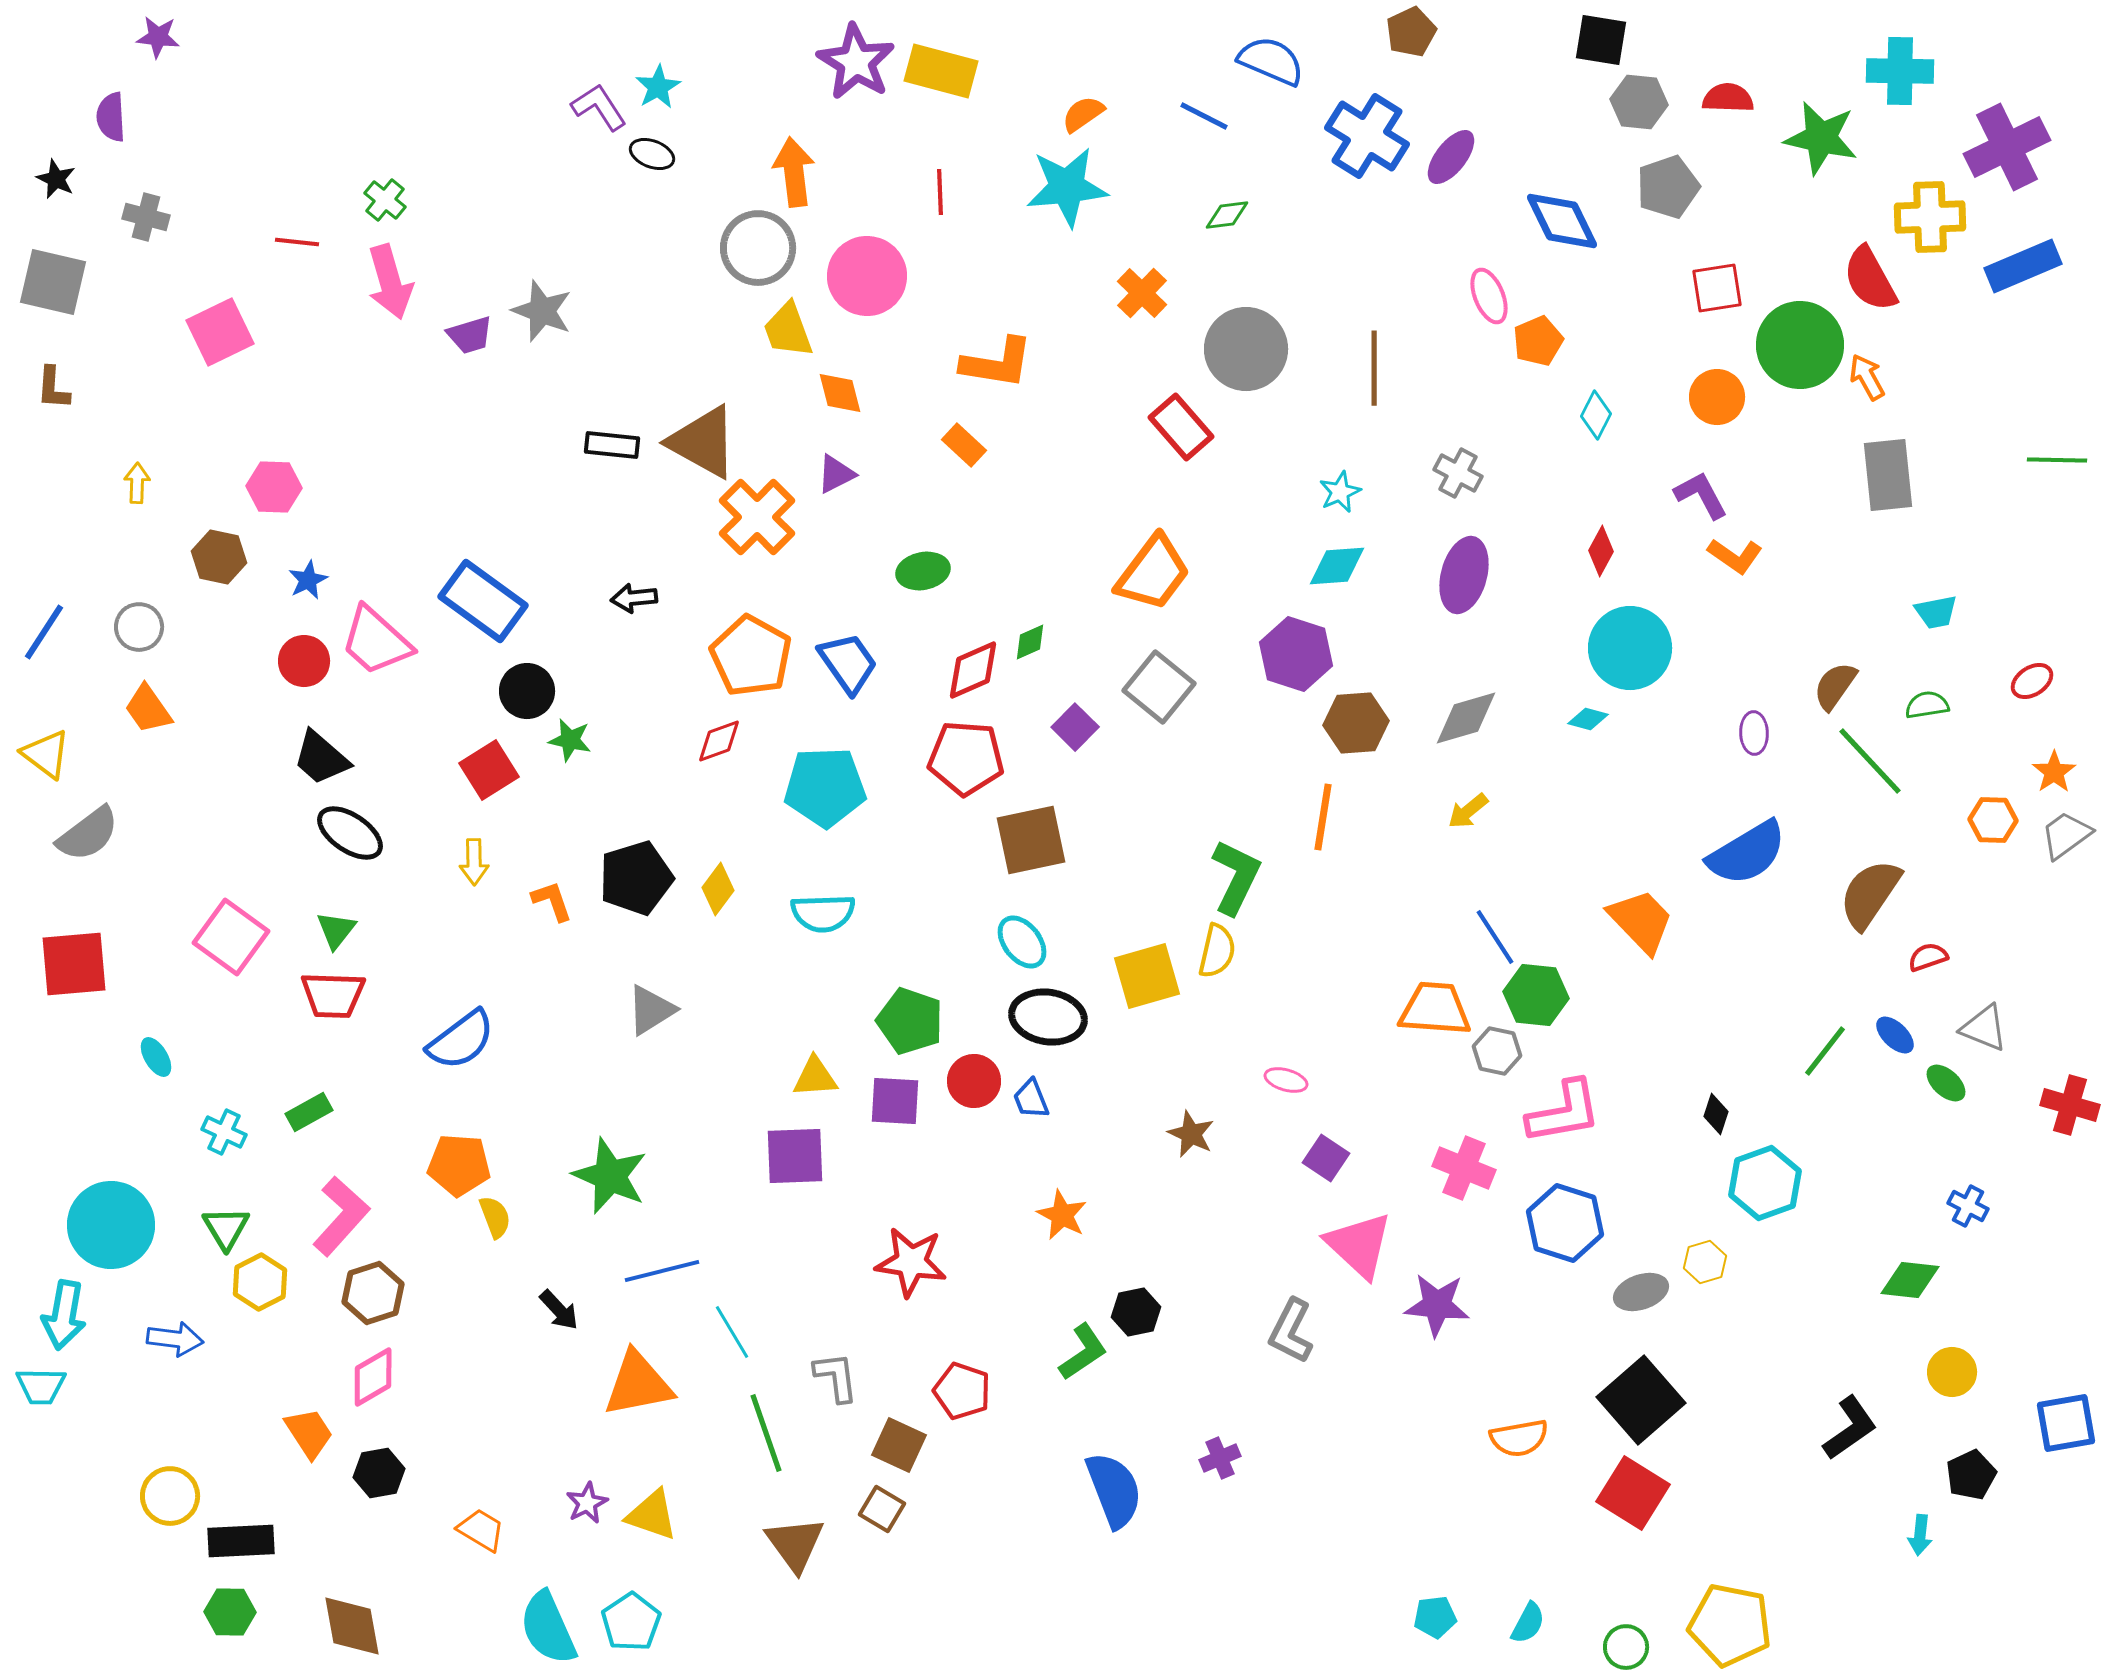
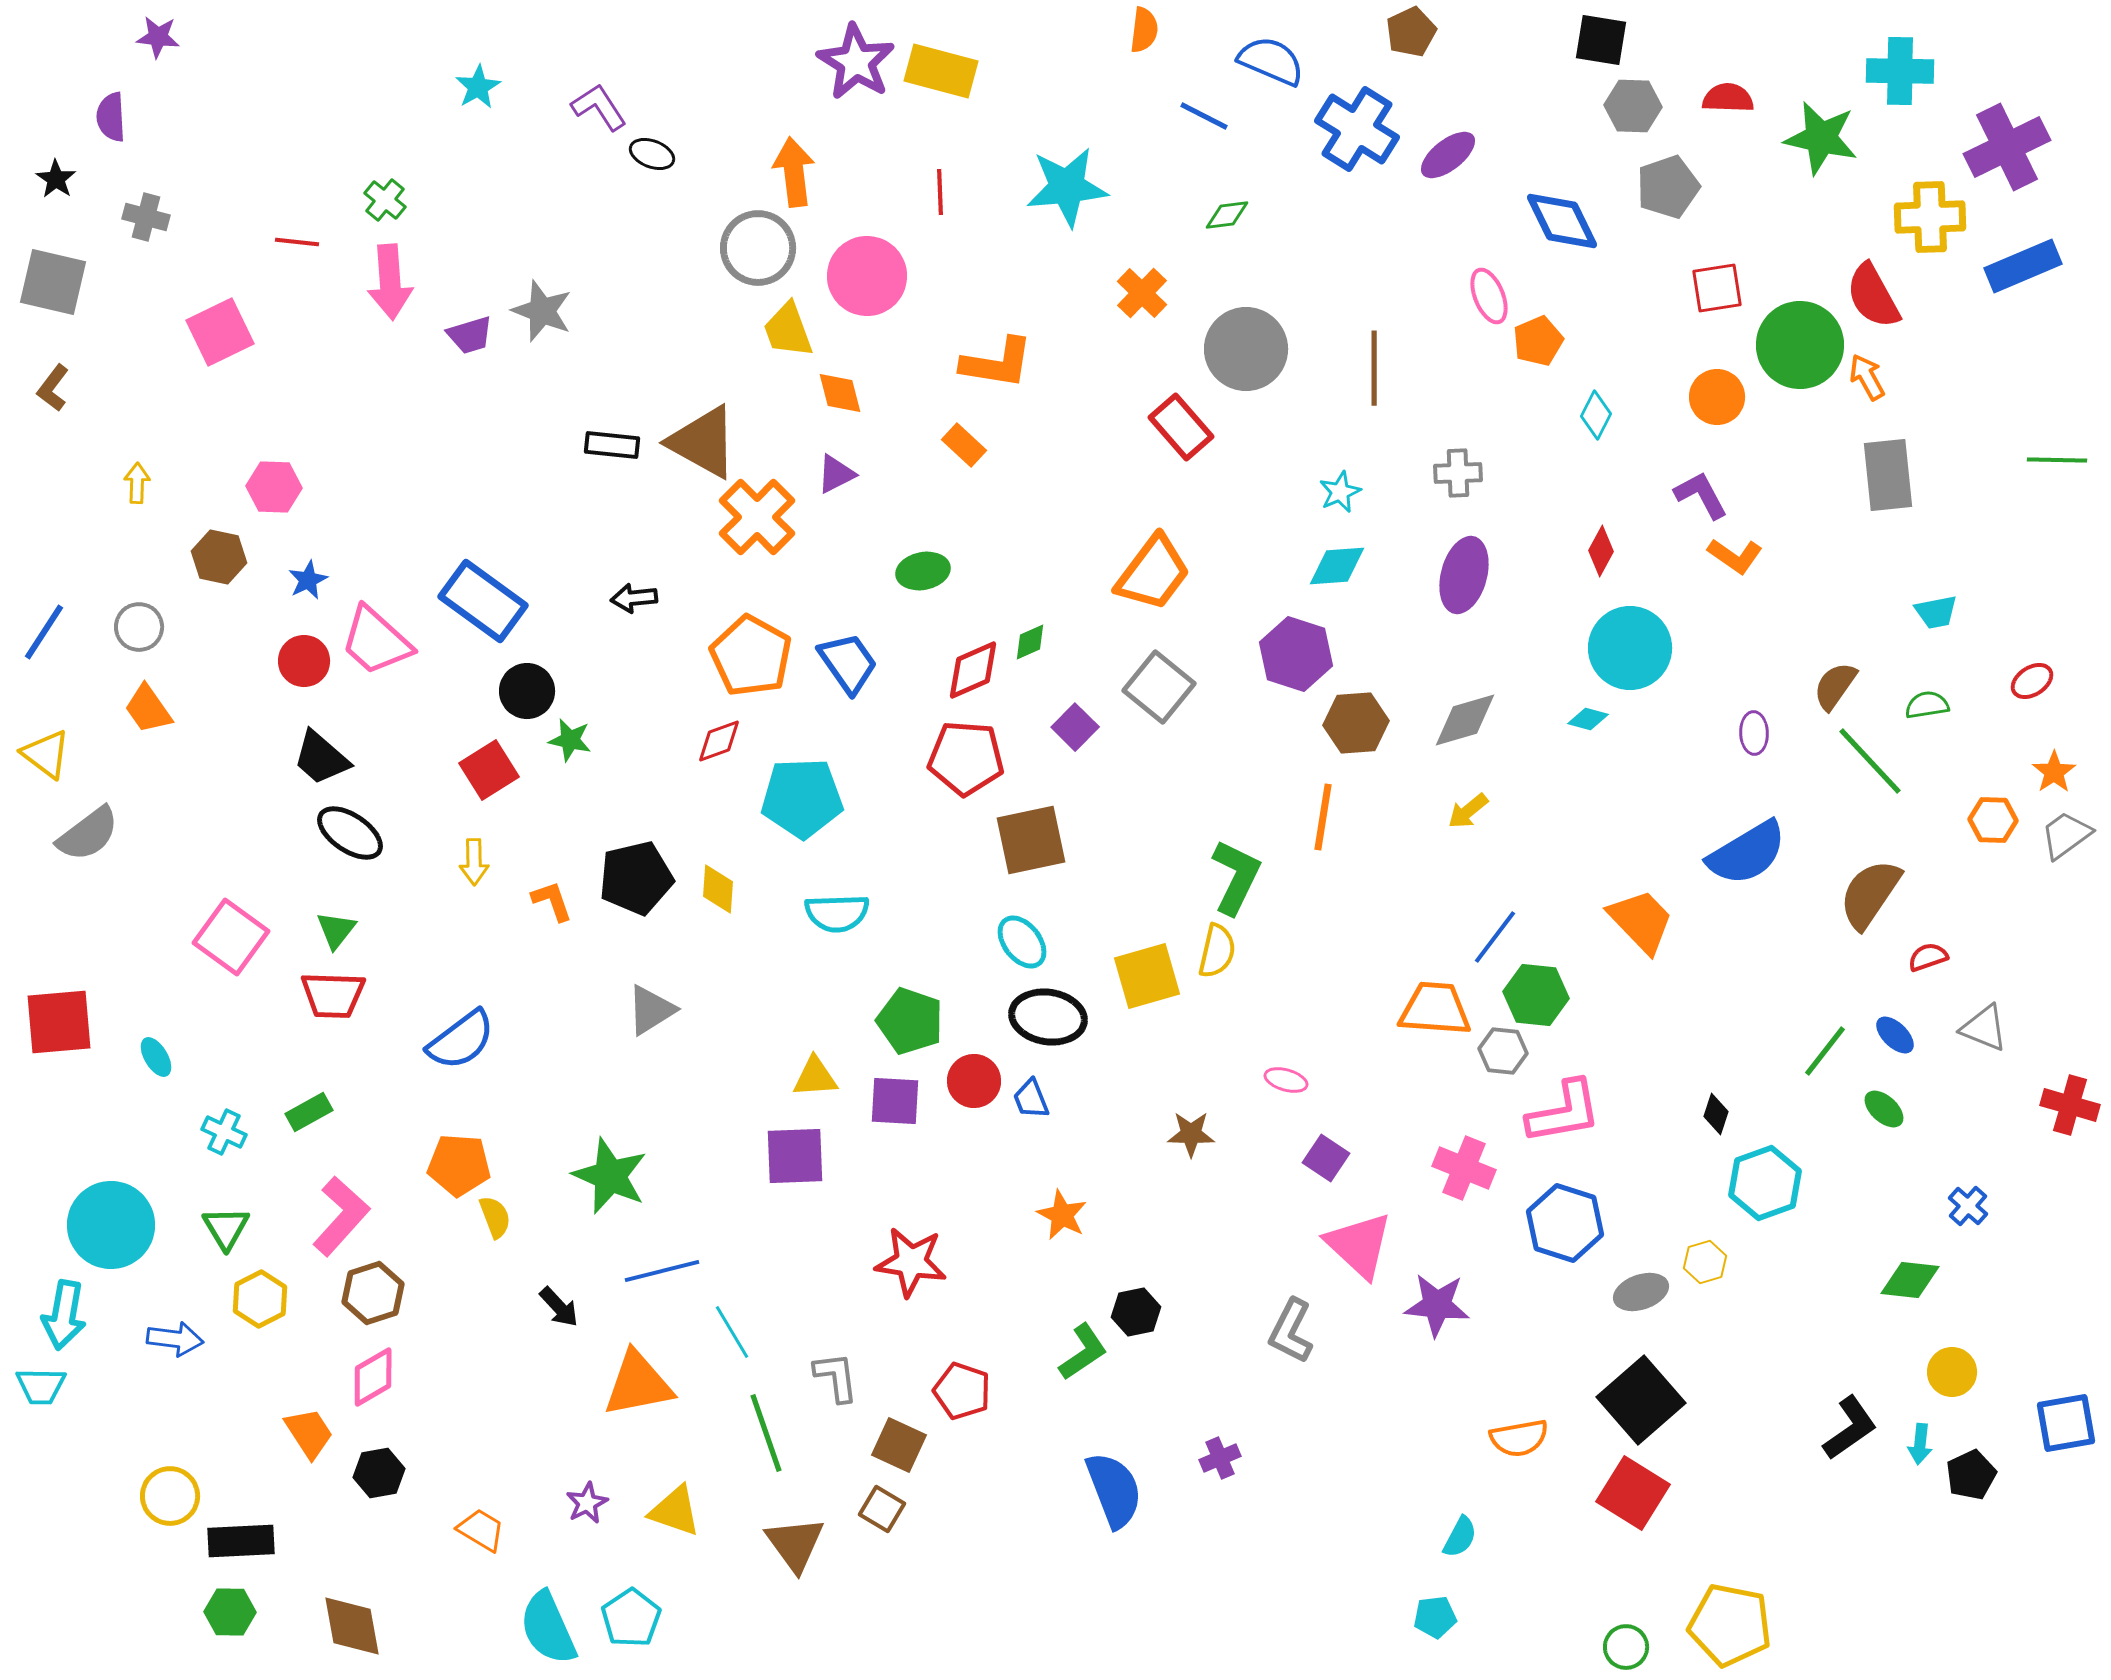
cyan star at (658, 87): moved 180 px left
gray hexagon at (1639, 102): moved 6 px left, 4 px down; rotated 4 degrees counterclockwise
orange semicircle at (1083, 114): moved 61 px right, 84 px up; rotated 132 degrees clockwise
blue cross at (1367, 136): moved 10 px left, 7 px up
purple ellipse at (1451, 157): moved 3 px left, 2 px up; rotated 14 degrees clockwise
black star at (56, 179): rotated 9 degrees clockwise
red semicircle at (1870, 279): moved 3 px right, 17 px down
pink arrow at (390, 282): rotated 12 degrees clockwise
brown L-shape at (53, 388): rotated 33 degrees clockwise
gray cross at (1458, 473): rotated 30 degrees counterclockwise
gray diamond at (1466, 718): moved 1 px left, 2 px down
cyan pentagon at (825, 787): moved 23 px left, 11 px down
black pentagon at (636, 878): rotated 4 degrees clockwise
yellow diamond at (718, 889): rotated 33 degrees counterclockwise
cyan semicircle at (823, 913): moved 14 px right
blue line at (1495, 937): rotated 70 degrees clockwise
red square at (74, 964): moved 15 px left, 58 px down
gray hexagon at (1497, 1051): moved 6 px right; rotated 6 degrees counterclockwise
green ellipse at (1946, 1083): moved 62 px left, 26 px down
brown star at (1191, 1134): rotated 24 degrees counterclockwise
blue cross at (1968, 1206): rotated 15 degrees clockwise
yellow hexagon at (260, 1282): moved 17 px down
black arrow at (559, 1310): moved 3 px up
yellow triangle at (652, 1515): moved 23 px right, 4 px up
cyan arrow at (1920, 1535): moved 91 px up
cyan pentagon at (631, 1622): moved 4 px up
cyan semicircle at (1528, 1623): moved 68 px left, 86 px up
